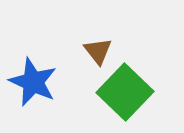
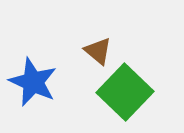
brown triangle: rotated 12 degrees counterclockwise
